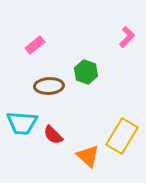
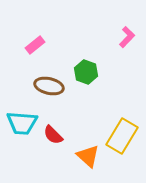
brown ellipse: rotated 16 degrees clockwise
